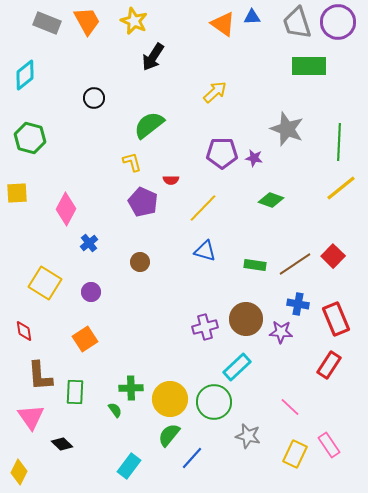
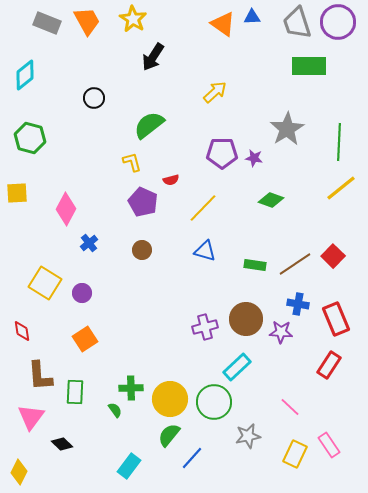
yellow star at (134, 21): moved 1 px left, 2 px up; rotated 8 degrees clockwise
gray star at (287, 129): rotated 20 degrees clockwise
red semicircle at (171, 180): rotated 14 degrees counterclockwise
brown circle at (140, 262): moved 2 px right, 12 px up
purple circle at (91, 292): moved 9 px left, 1 px down
red diamond at (24, 331): moved 2 px left
pink triangle at (31, 417): rotated 12 degrees clockwise
gray star at (248, 436): rotated 25 degrees counterclockwise
